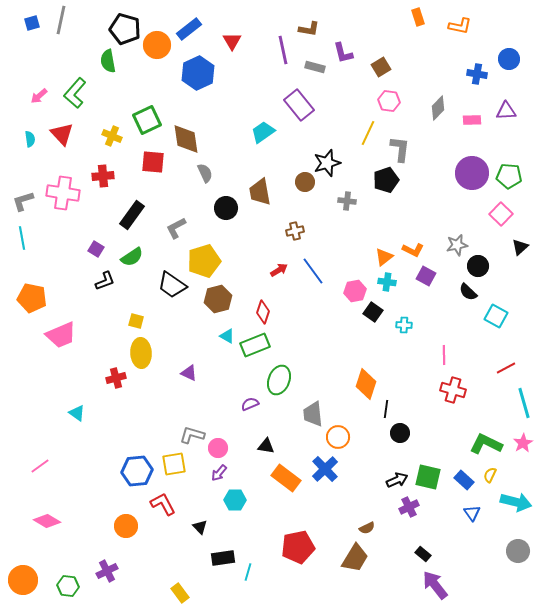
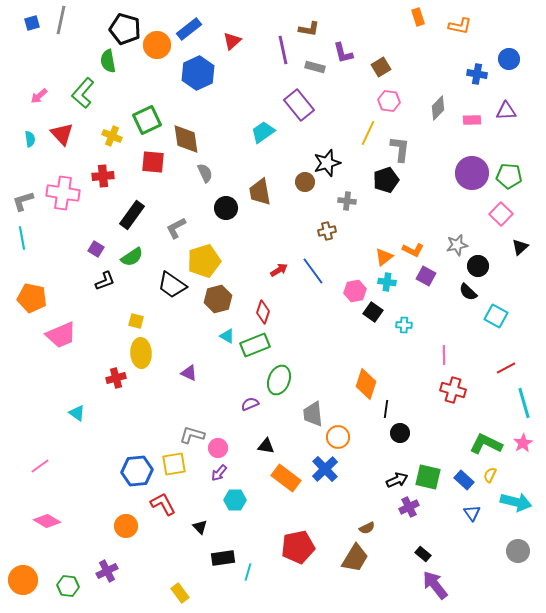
red triangle at (232, 41): rotated 18 degrees clockwise
green L-shape at (75, 93): moved 8 px right
brown cross at (295, 231): moved 32 px right
